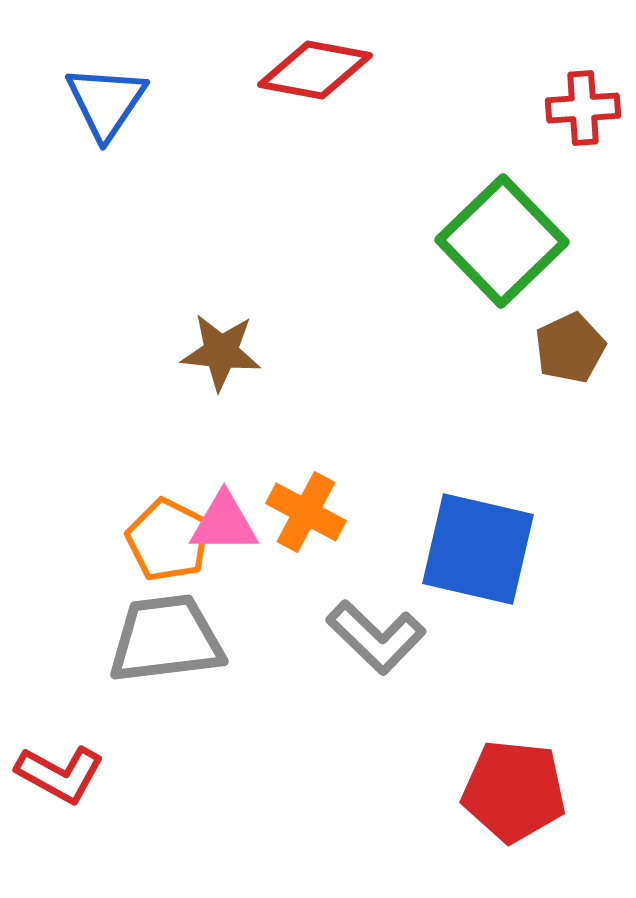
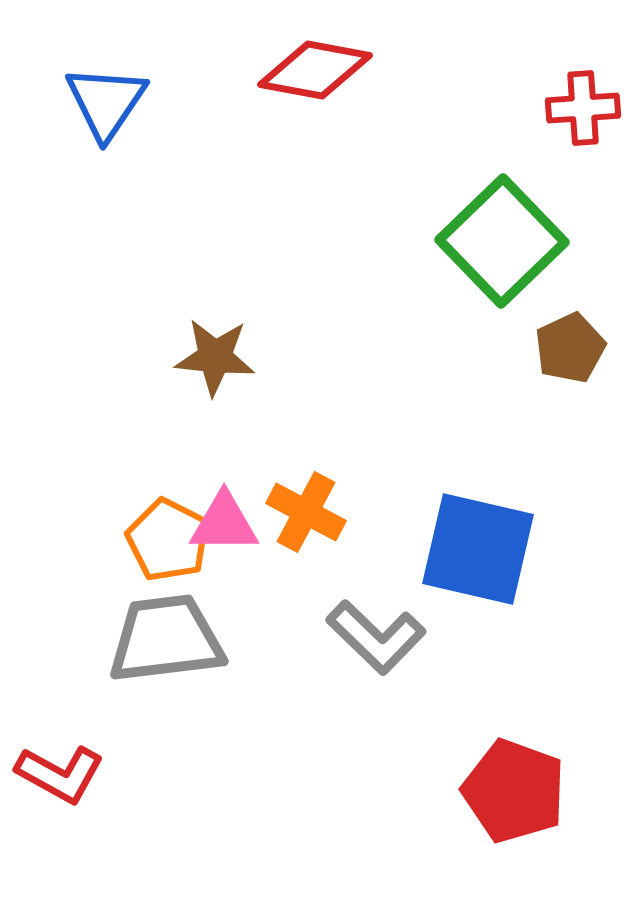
brown star: moved 6 px left, 5 px down
red pentagon: rotated 14 degrees clockwise
